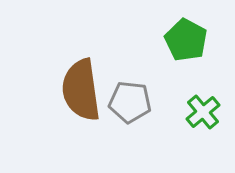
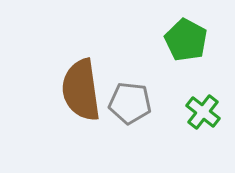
gray pentagon: moved 1 px down
green cross: rotated 12 degrees counterclockwise
